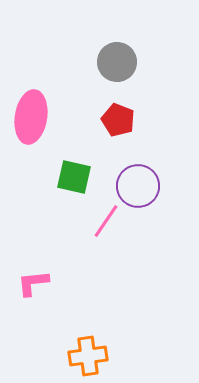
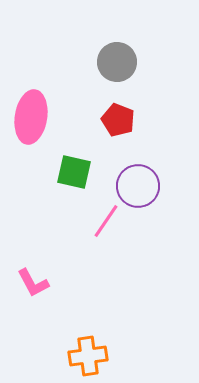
green square: moved 5 px up
pink L-shape: rotated 112 degrees counterclockwise
